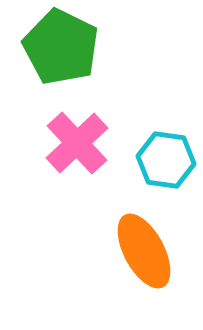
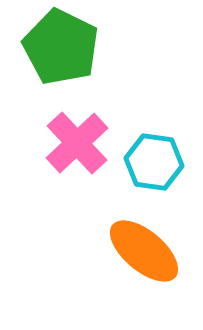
cyan hexagon: moved 12 px left, 2 px down
orange ellipse: rotated 22 degrees counterclockwise
